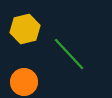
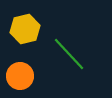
orange circle: moved 4 px left, 6 px up
